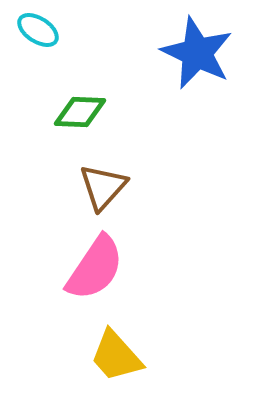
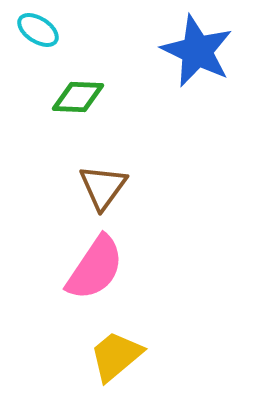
blue star: moved 2 px up
green diamond: moved 2 px left, 15 px up
brown triangle: rotated 6 degrees counterclockwise
yellow trapezoid: rotated 92 degrees clockwise
